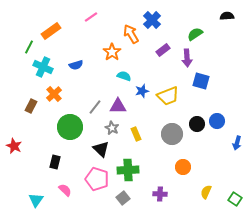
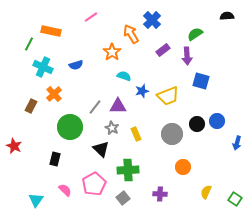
orange rectangle: rotated 48 degrees clockwise
green line: moved 3 px up
purple arrow: moved 2 px up
black rectangle: moved 3 px up
pink pentagon: moved 3 px left, 5 px down; rotated 25 degrees clockwise
